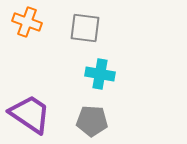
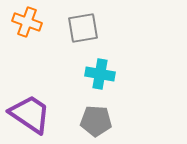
gray square: moved 2 px left; rotated 16 degrees counterclockwise
gray pentagon: moved 4 px right
